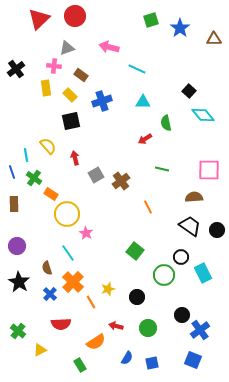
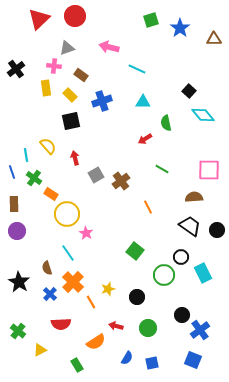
green line at (162, 169): rotated 16 degrees clockwise
purple circle at (17, 246): moved 15 px up
green rectangle at (80, 365): moved 3 px left
